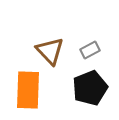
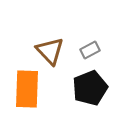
orange rectangle: moved 1 px left, 1 px up
